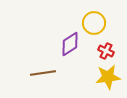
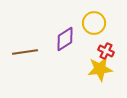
purple diamond: moved 5 px left, 5 px up
brown line: moved 18 px left, 21 px up
yellow star: moved 8 px left, 8 px up
